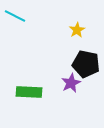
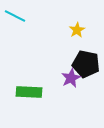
purple star: moved 5 px up
